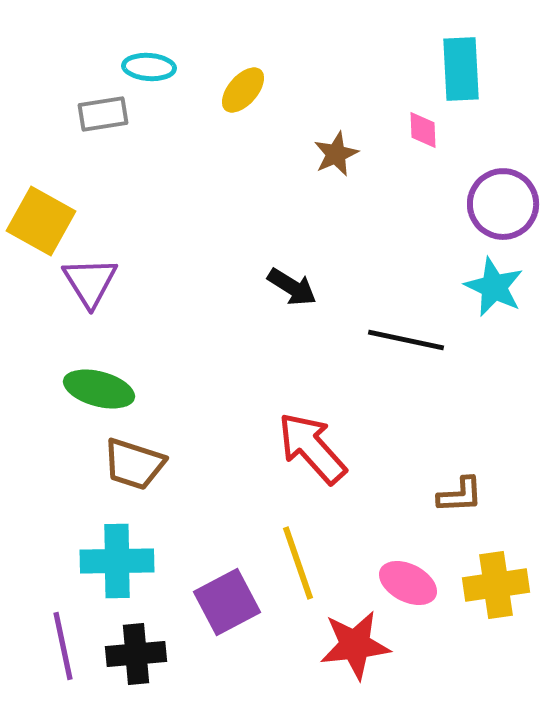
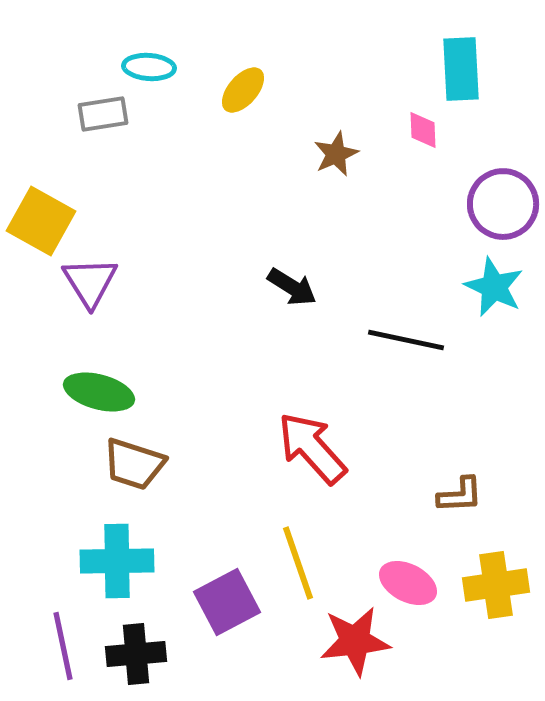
green ellipse: moved 3 px down
red star: moved 4 px up
